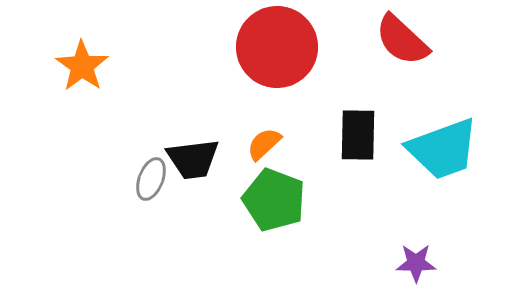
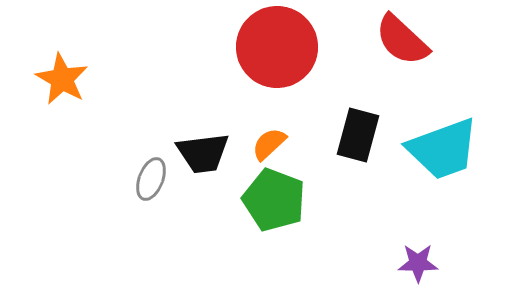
orange star: moved 20 px left, 13 px down; rotated 6 degrees counterclockwise
black rectangle: rotated 14 degrees clockwise
orange semicircle: moved 5 px right
black trapezoid: moved 10 px right, 6 px up
purple star: moved 2 px right
